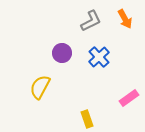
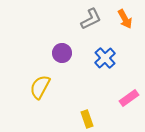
gray L-shape: moved 2 px up
blue cross: moved 6 px right, 1 px down
